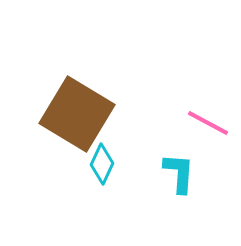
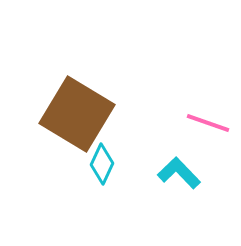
pink line: rotated 9 degrees counterclockwise
cyan L-shape: rotated 48 degrees counterclockwise
